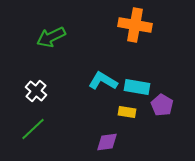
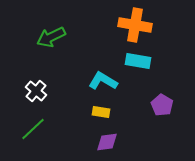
cyan rectangle: moved 1 px right, 26 px up
yellow rectangle: moved 26 px left
